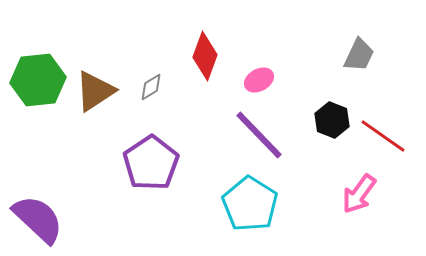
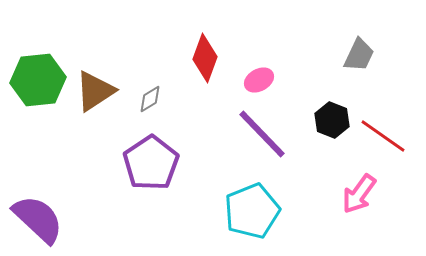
red diamond: moved 2 px down
gray diamond: moved 1 px left, 12 px down
purple line: moved 3 px right, 1 px up
cyan pentagon: moved 2 px right, 7 px down; rotated 18 degrees clockwise
